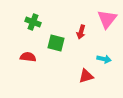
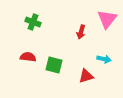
green square: moved 2 px left, 22 px down
